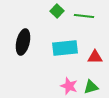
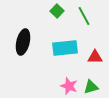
green line: rotated 54 degrees clockwise
